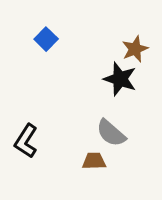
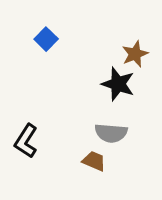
brown star: moved 5 px down
black star: moved 2 px left, 5 px down
gray semicircle: rotated 36 degrees counterclockwise
brown trapezoid: rotated 25 degrees clockwise
